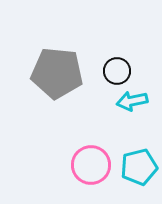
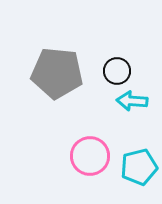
cyan arrow: rotated 16 degrees clockwise
pink circle: moved 1 px left, 9 px up
